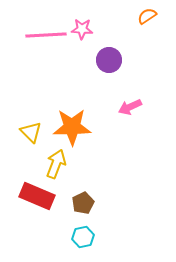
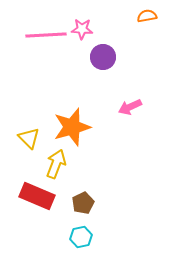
orange semicircle: rotated 24 degrees clockwise
purple circle: moved 6 px left, 3 px up
orange star: rotated 15 degrees counterclockwise
yellow triangle: moved 2 px left, 6 px down
cyan hexagon: moved 2 px left
